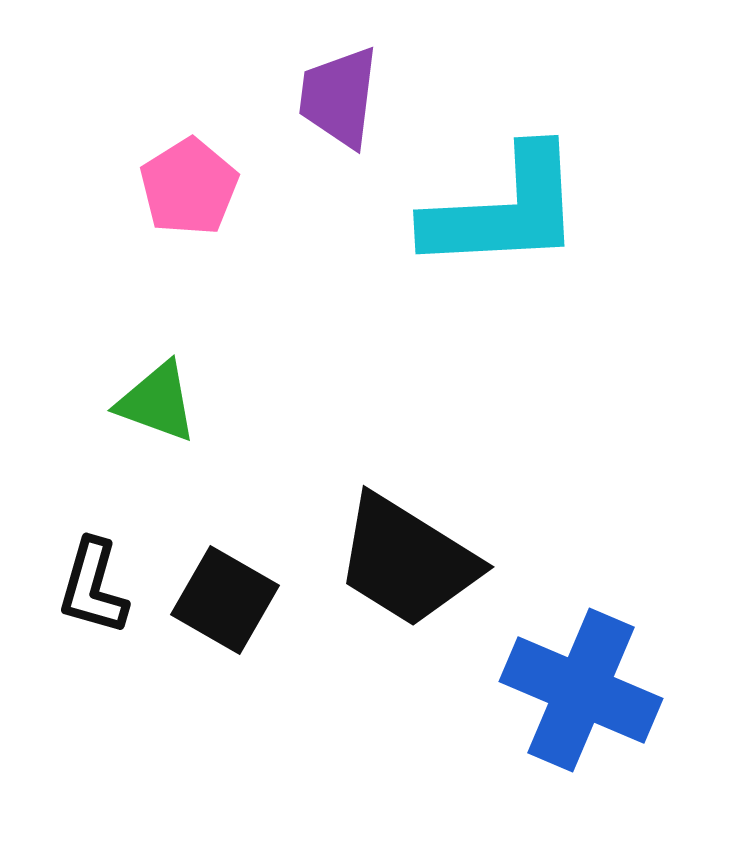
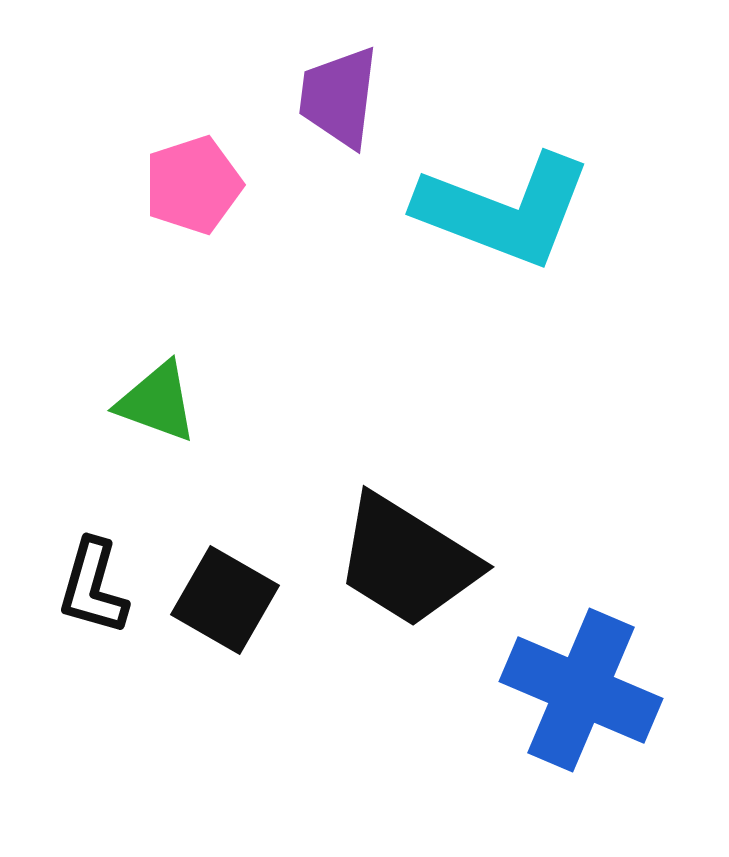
pink pentagon: moved 4 px right, 2 px up; rotated 14 degrees clockwise
cyan L-shape: rotated 24 degrees clockwise
